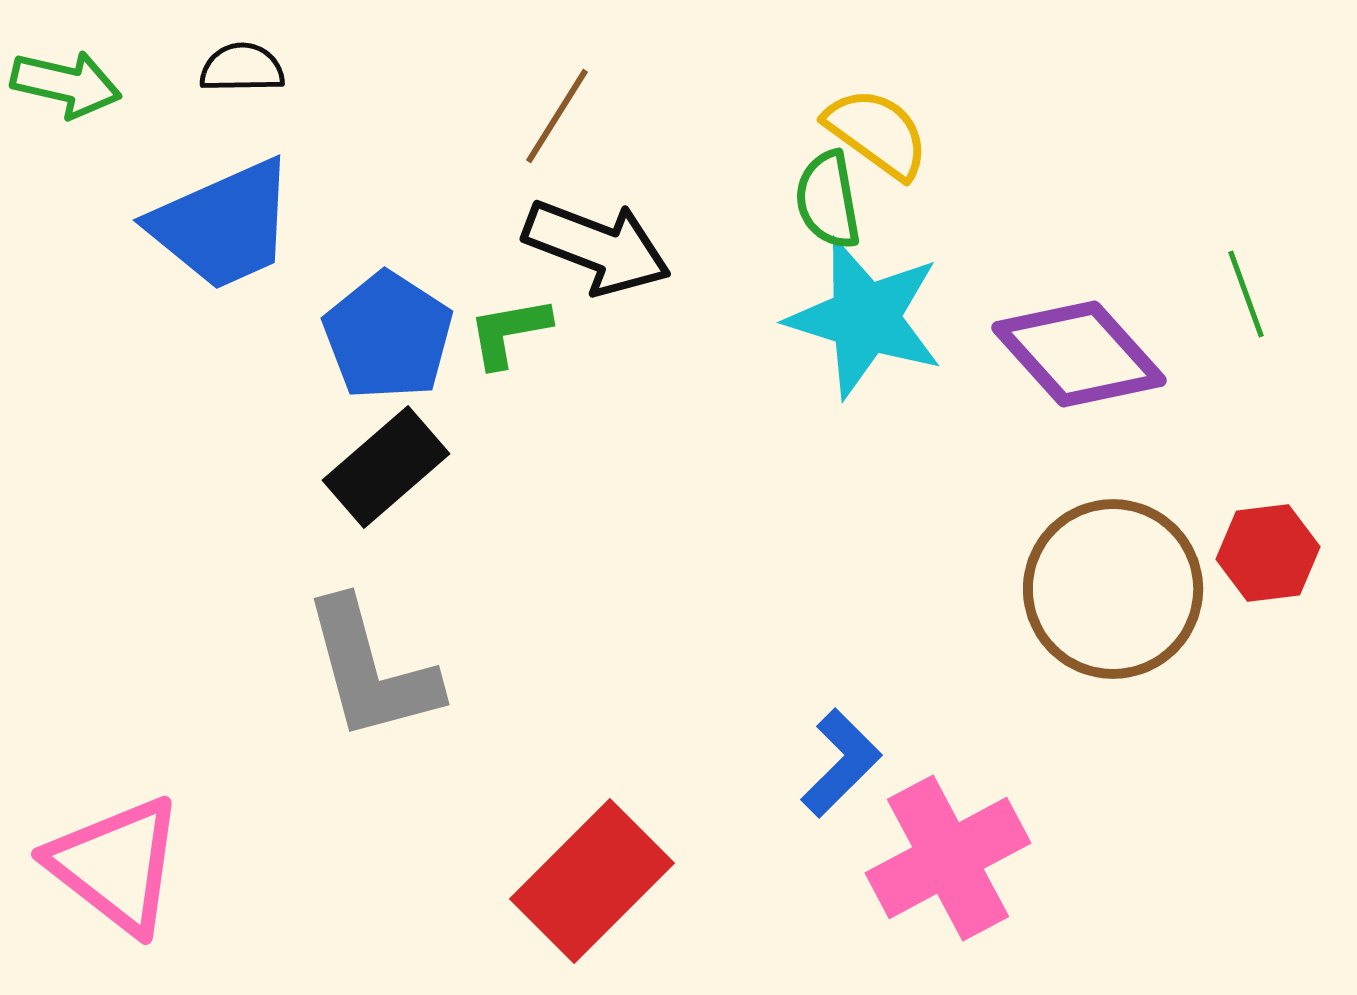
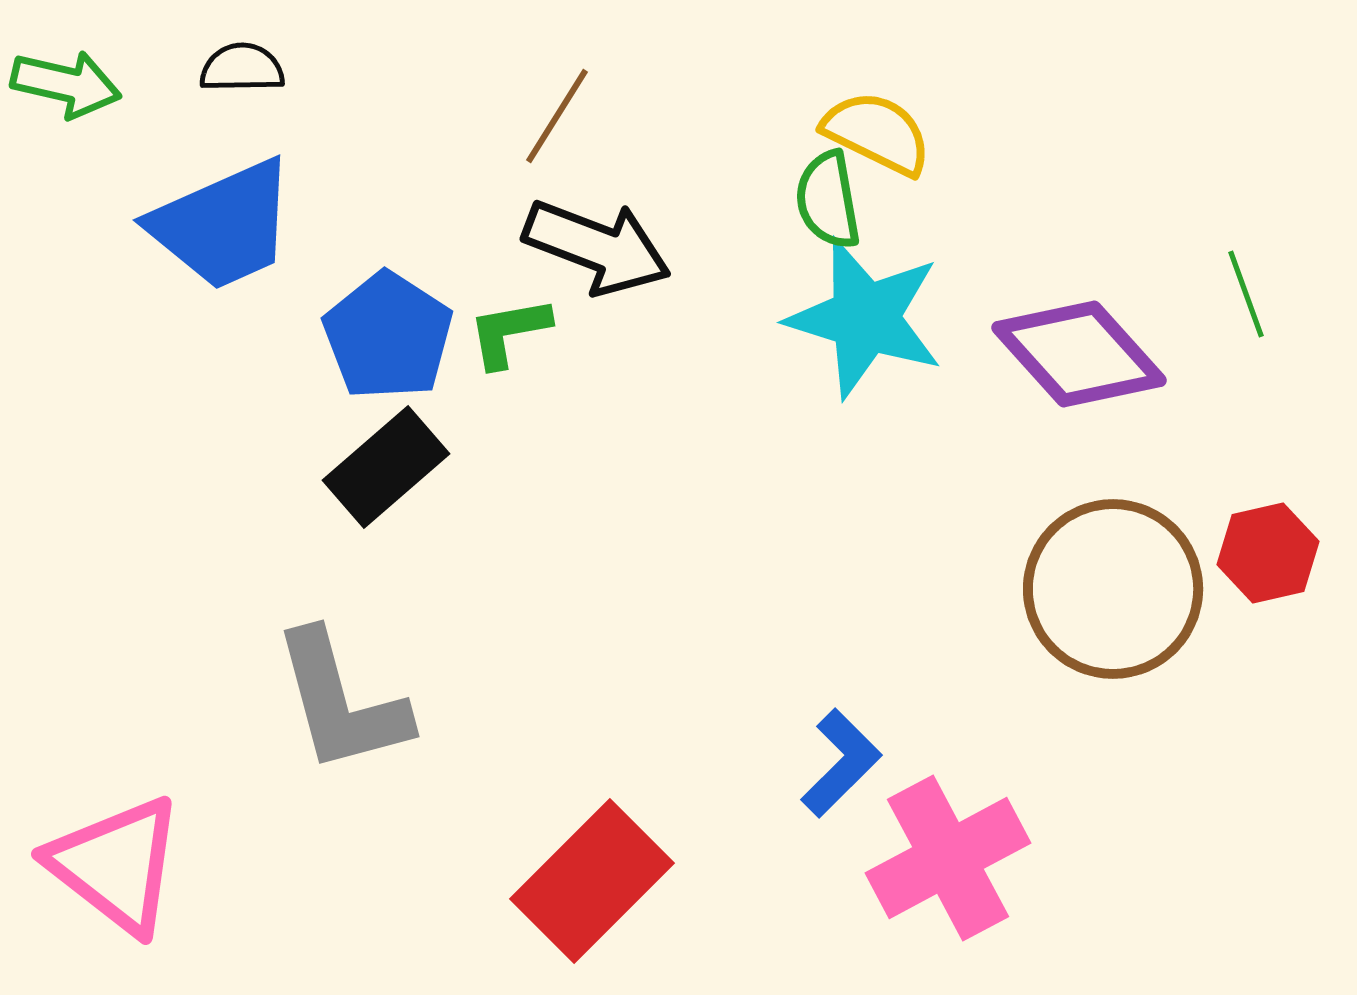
yellow semicircle: rotated 10 degrees counterclockwise
red hexagon: rotated 6 degrees counterclockwise
gray L-shape: moved 30 px left, 32 px down
